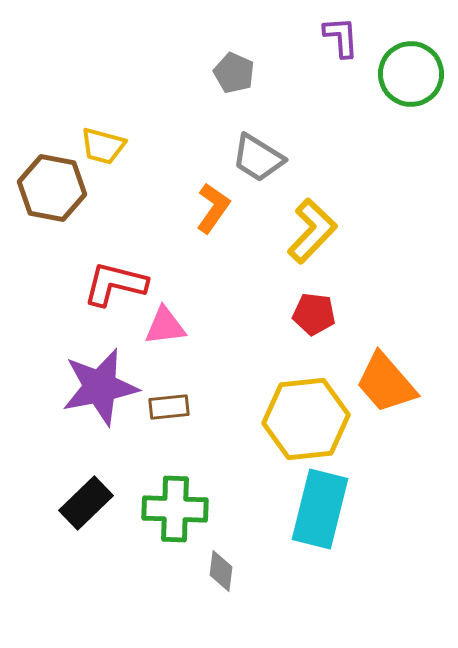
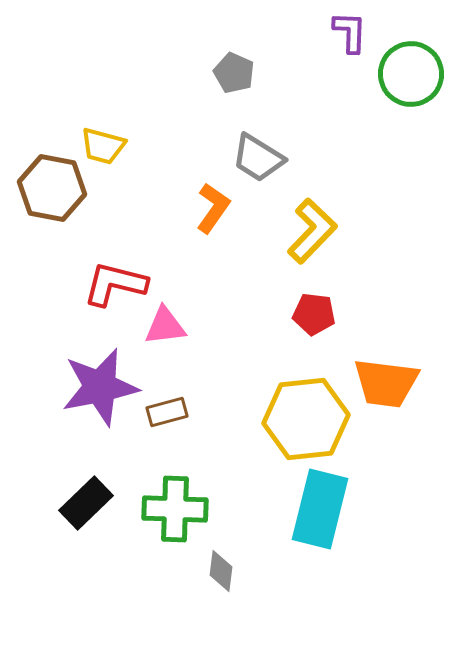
purple L-shape: moved 9 px right, 5 px up; rotated 6 degrees clockwise
orange trapezoid: rotated 42 degrees counterclockwise
brown rectangle: moved 2 px left, 5 px down; rotated 9 degrees counterclockwise
